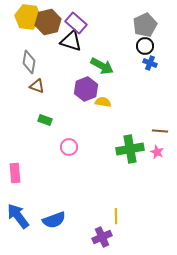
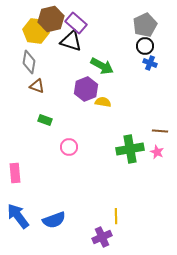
yellow hexagon: moved 8 px right, 14 px down
brown hexagon: moved 3 px right, 3 px up
